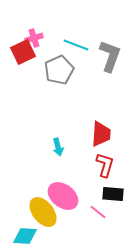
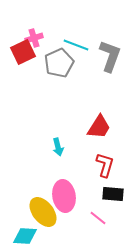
gray pentagon: moved 7 px up
red trapezoid: moved 2 px left, 7 px up; rotated 28 degrees clockwise
pink ellipse: moved 1 px right; rotated 44 degrees clockwise
pink line: moved 6 px down
